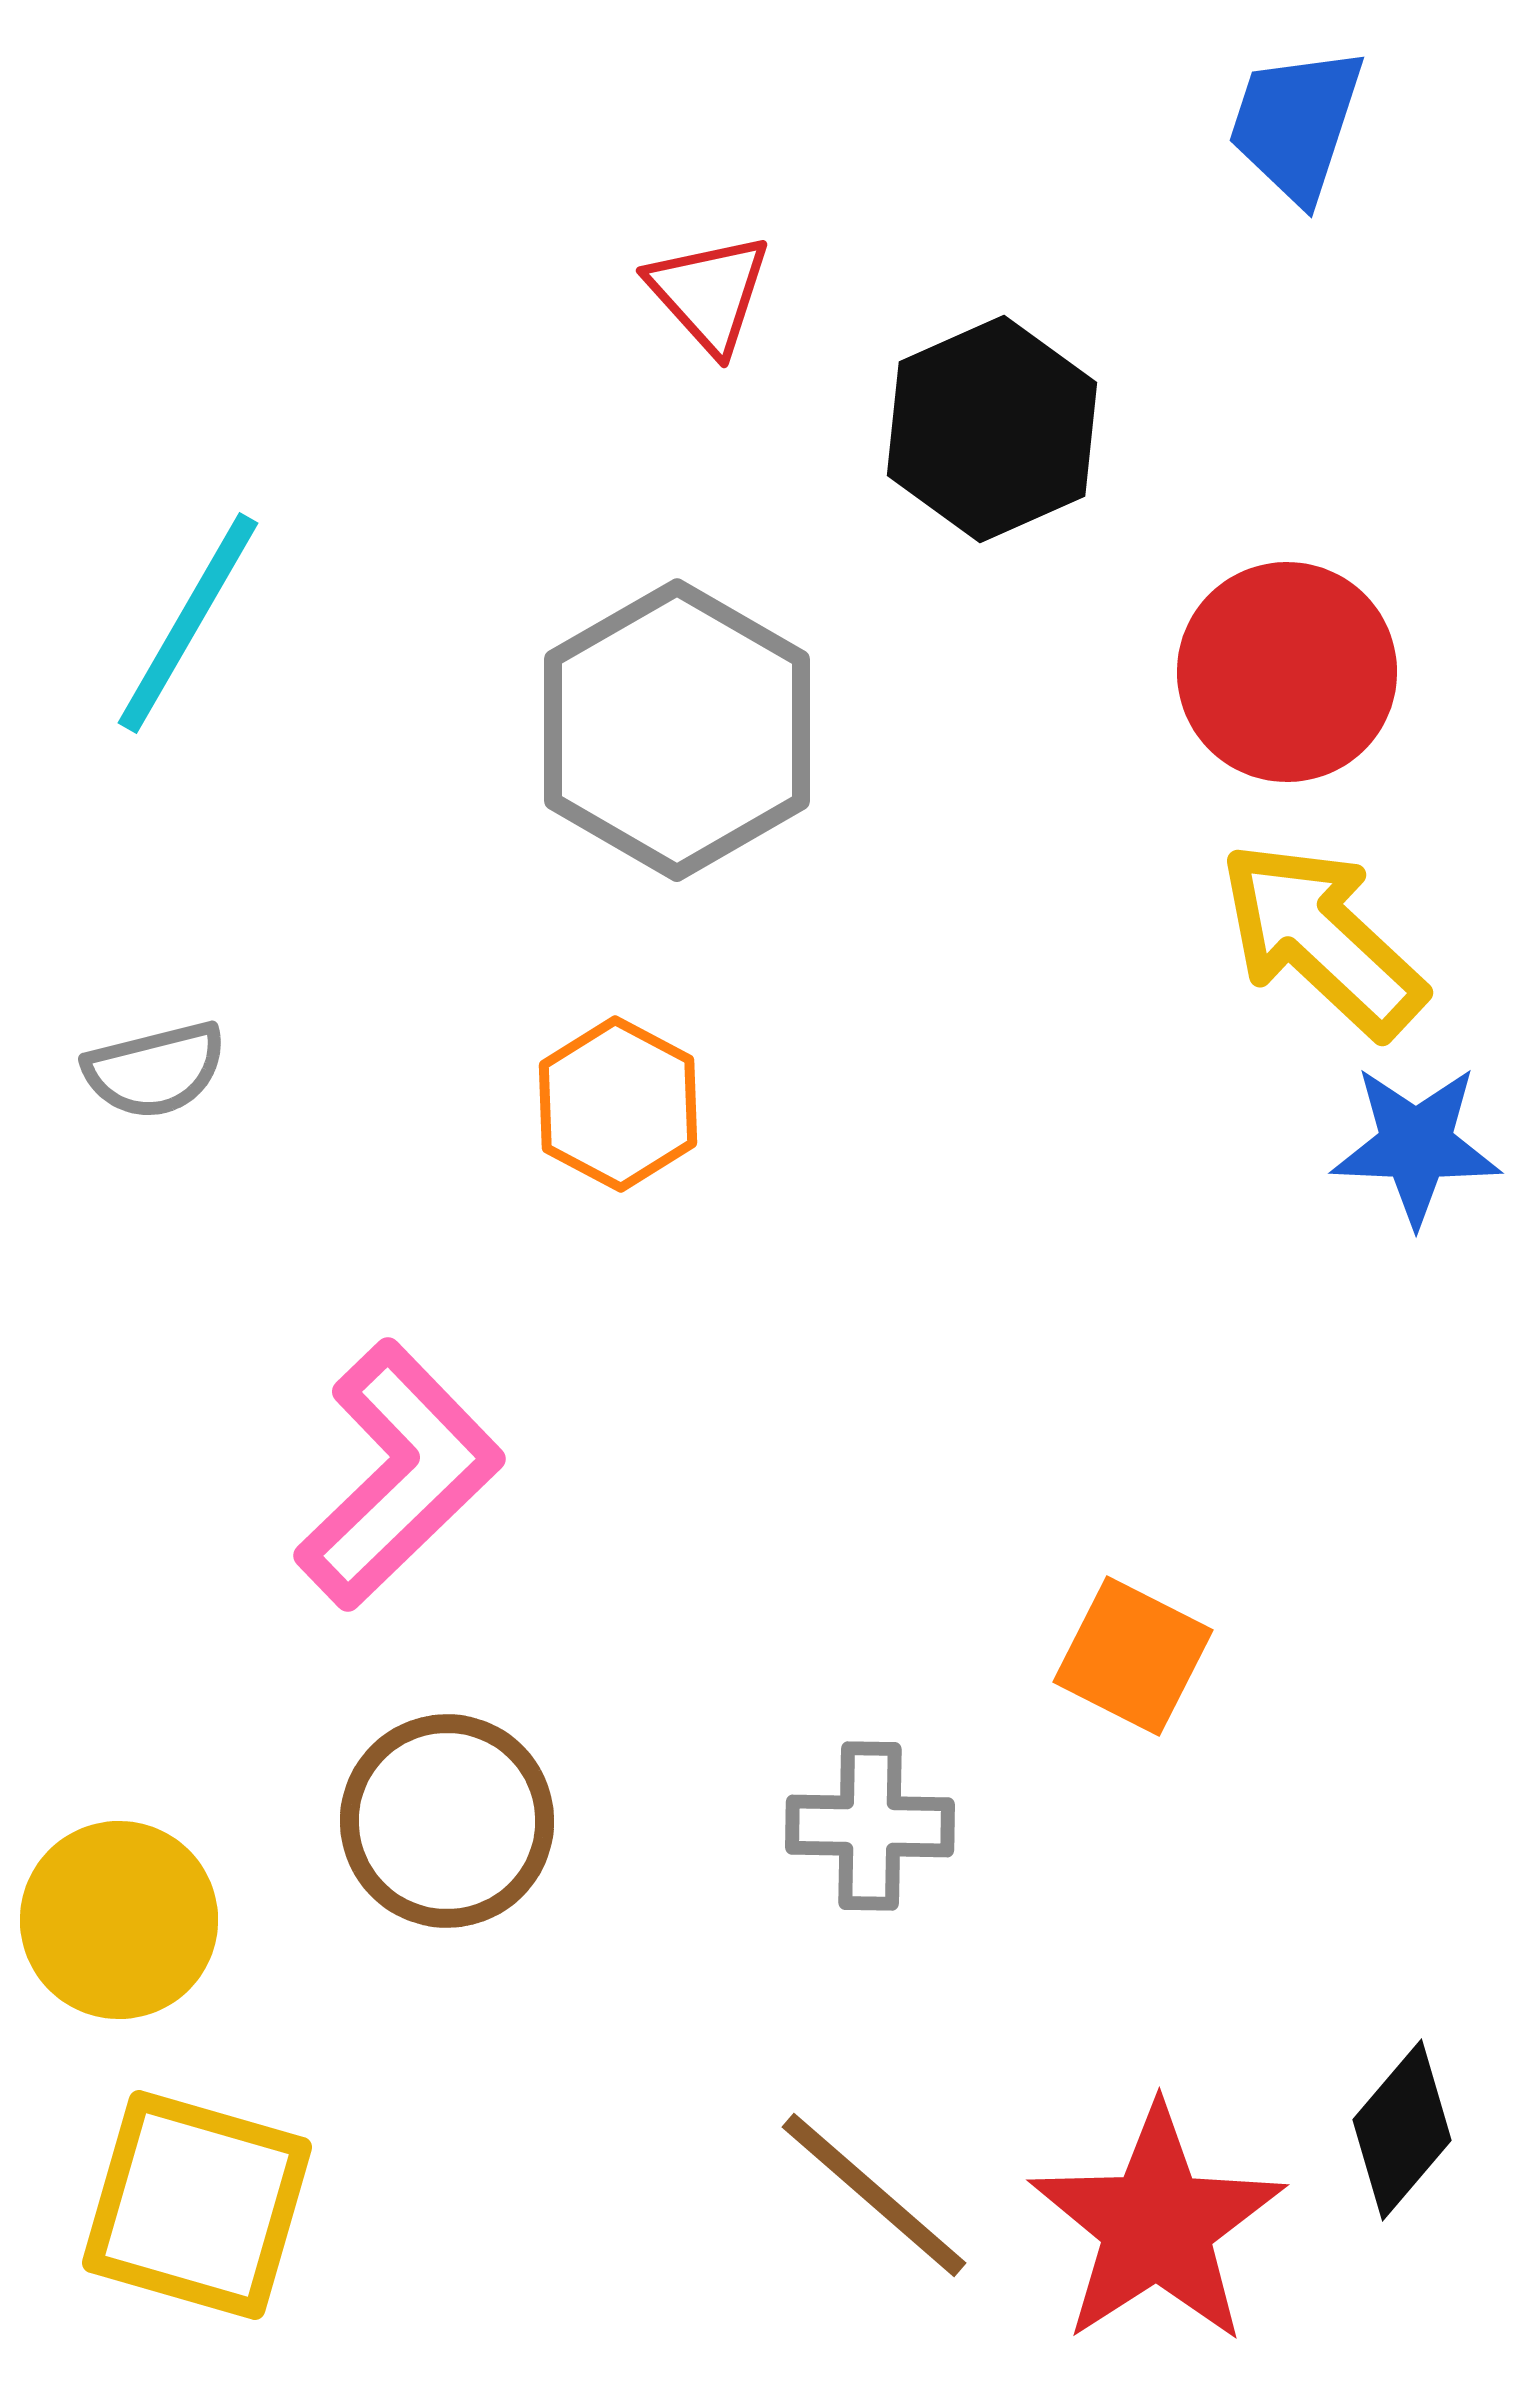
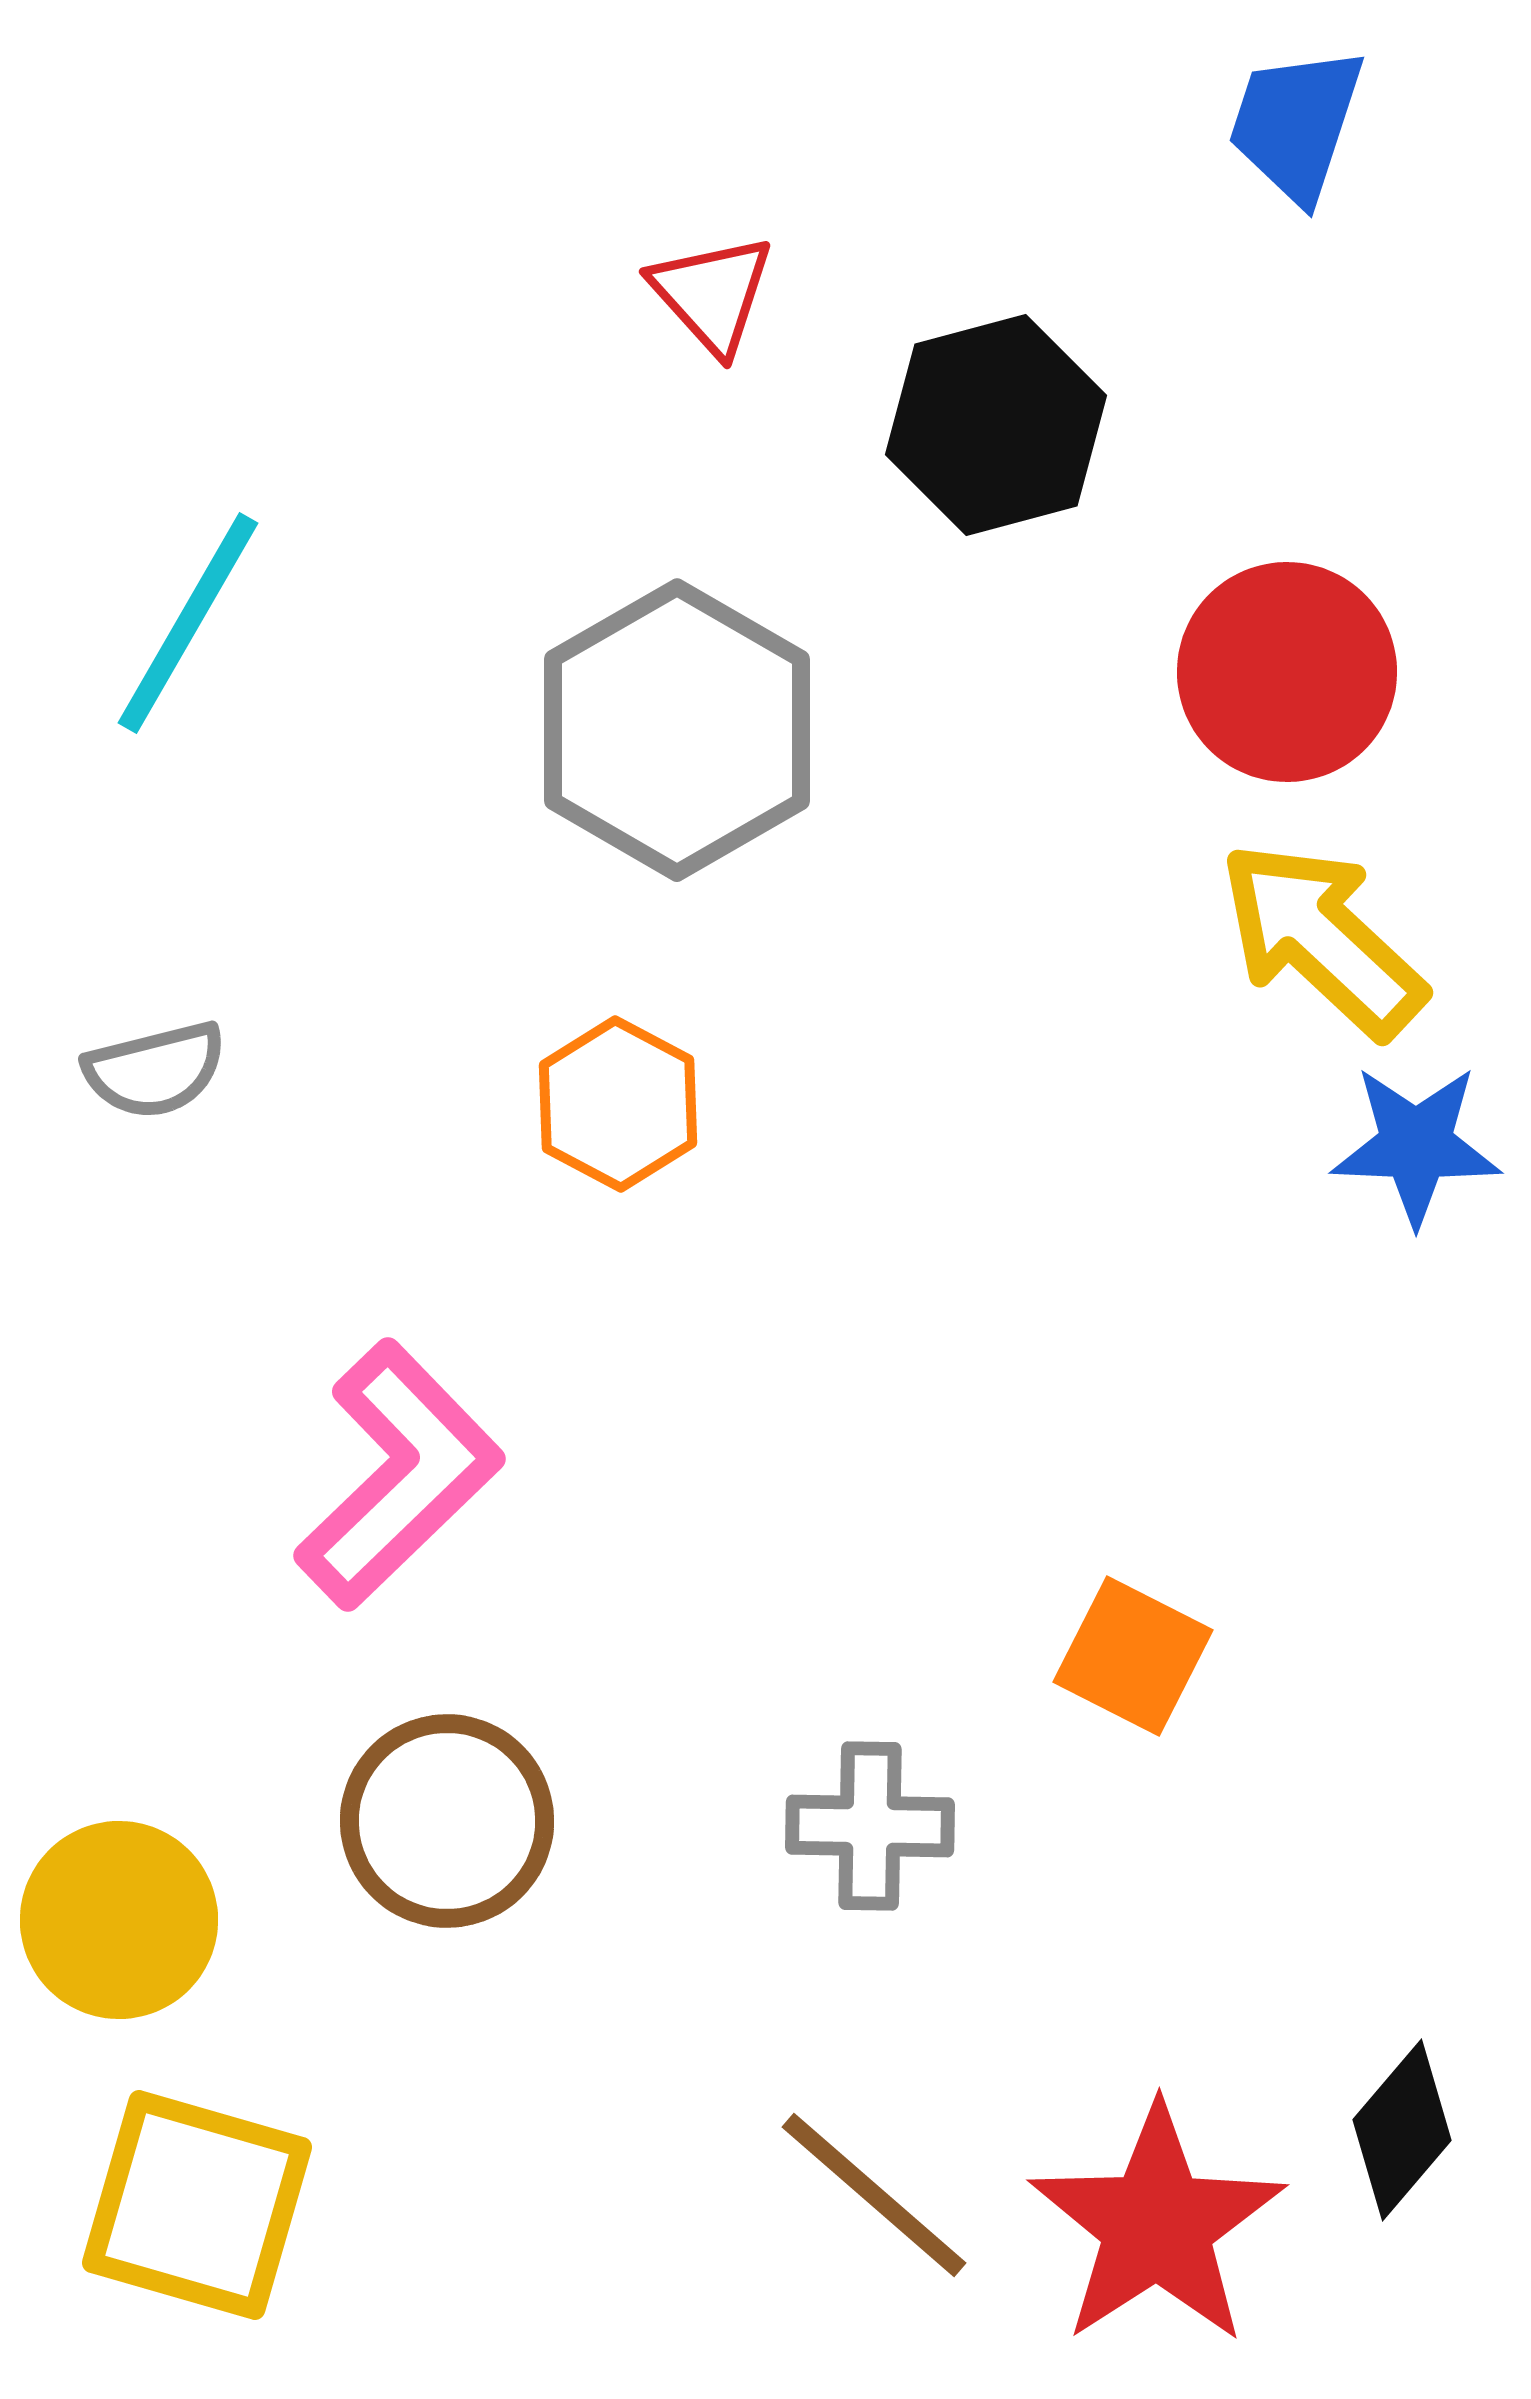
red triangle: moved 3 px right, 1 px down
black hexagon: moved 4 px right, 4 px up; rotated 9 degrees clockwise
